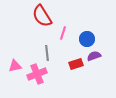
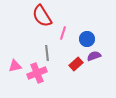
red rectangle: rotated 24 degrees counterclockwise
pink cross: moved 1 px up
